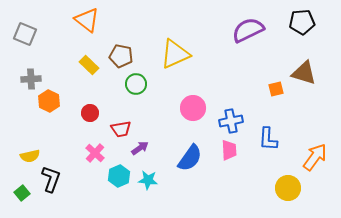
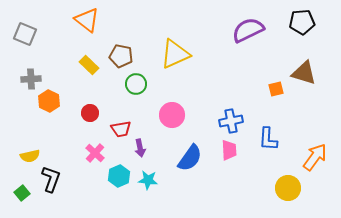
pink circle: moved 21 px left, 7 px down
purple arrow: rotated 114 degrees clockwise
